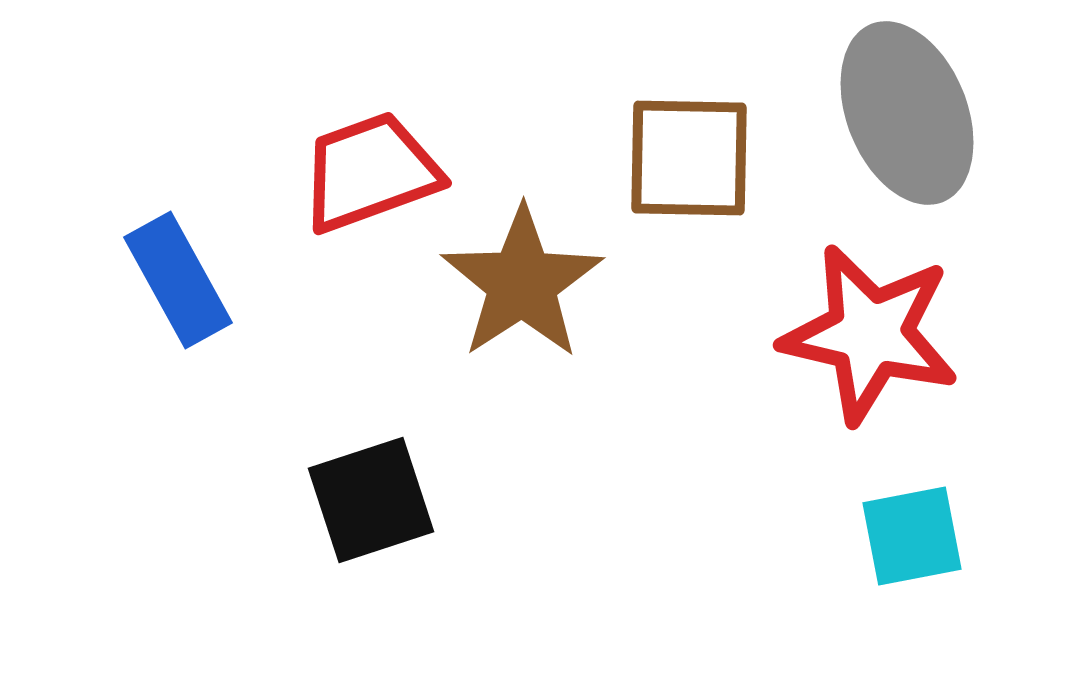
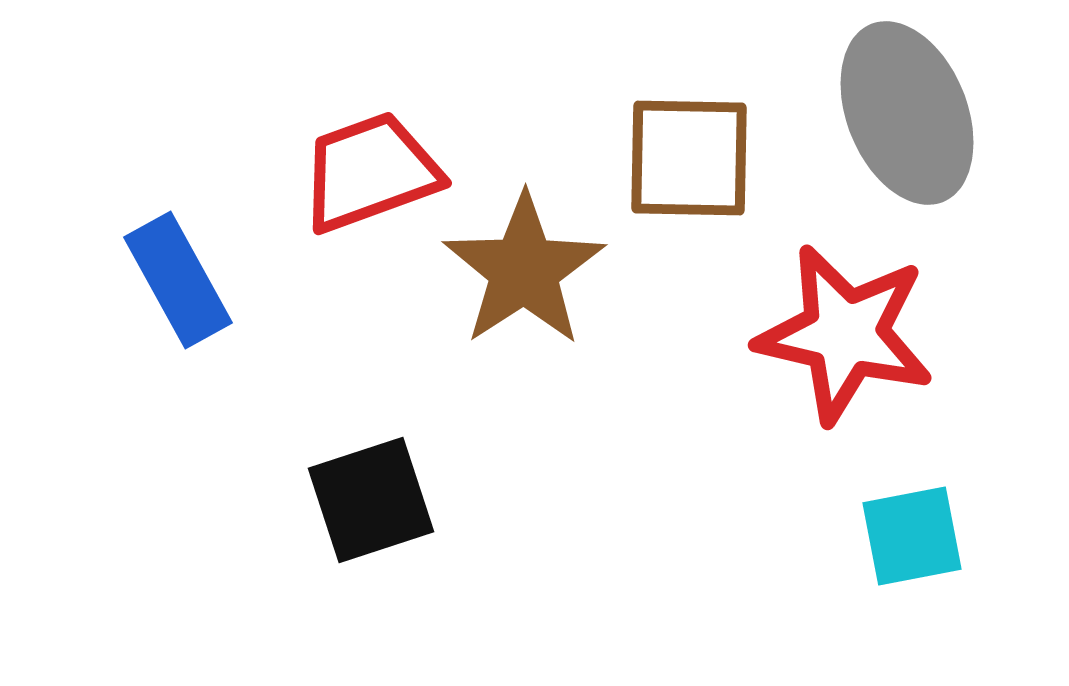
brown star: moved 2 px right, 13 px up
red star: moved 25 px left
